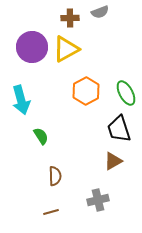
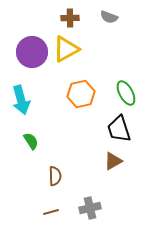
gray semicircle: moved 9 px right, 5 px down; rotated 42 degrees clockwise
purple circle: moved 5 px down
orange hexagon: moved 5 px left, 3 px down; rotated 16 degrees clockwise
green semicircle: moved 10 px left, 5 px down
gray cross: moved 8 px left, 8 px down
